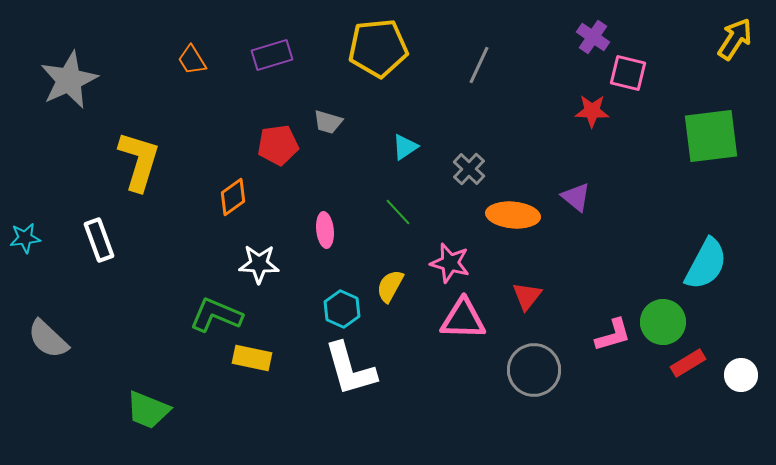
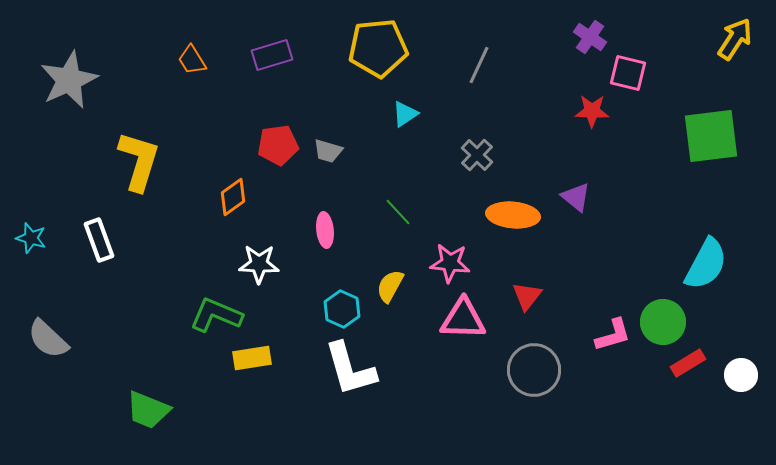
purple cross: moved 3 px left
gray trapezoid: moved 29 px down
cyan triangle: moved 33 px up
gray cross: moved 8 px right, 14 px up
cyan star: moved 6 px right; rotated 24 degrees clockwise
pink star: rotated 9 degrees counterclockwise
yellow rectangle: rotated 21 degrees counterclockwise
